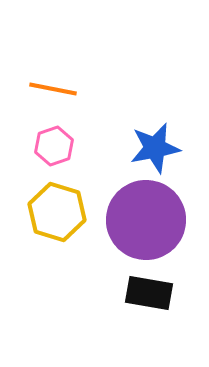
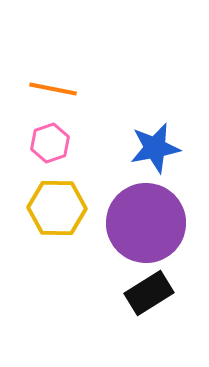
pink hexagon: moved 4 px left, 3 px up
yellow hexagon: moved 4 px up; rotated 16 degrees counterclockwise
purple circle: moved 3 px down
black rectangle: rotated 42 degrees counterclockwise
